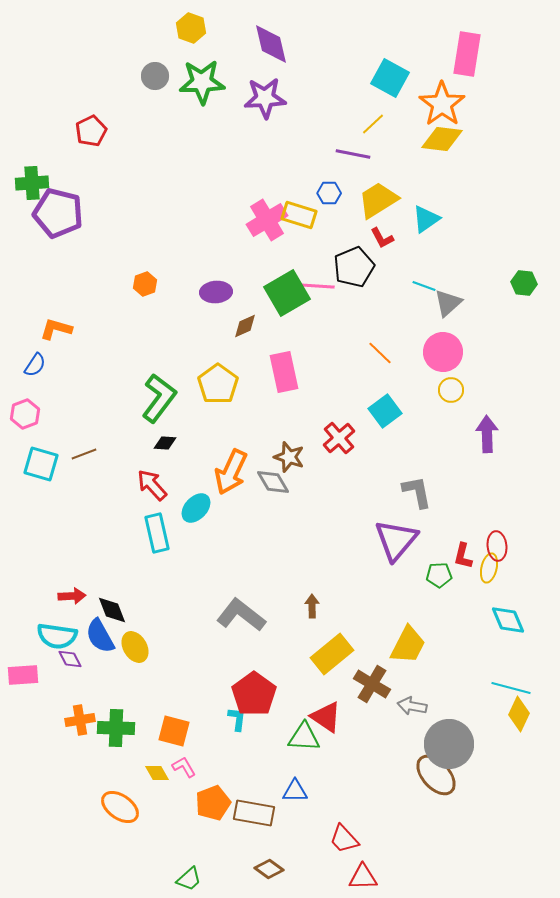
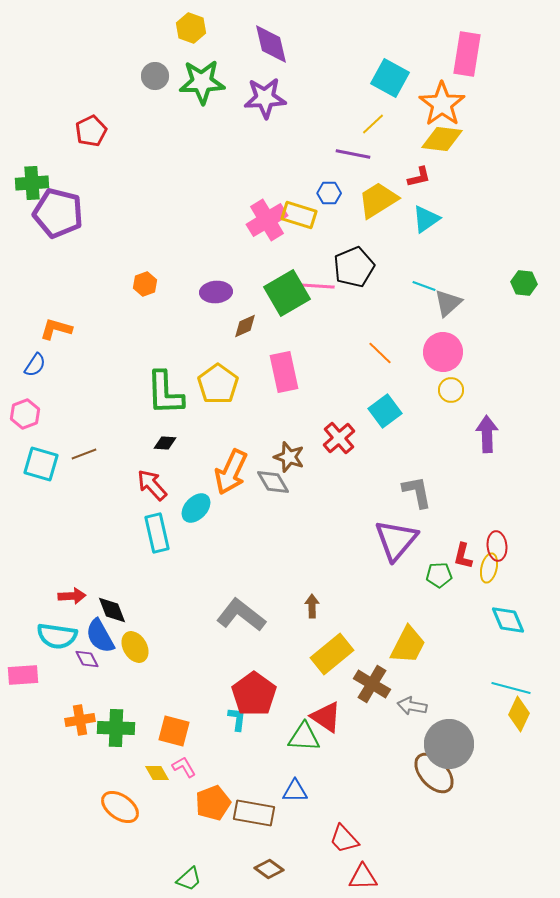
red L-shape at (382, 238): moved 37 px right, 61 px up; rotated 75 degrees counterclockwise
green L-shape at (159, 398): moved 6 px right, 5 px up; rotated 141 degrees clockwise
purple diamond at (70, 659): moved 17 px right
brown ellipse at (436, 775): moved 2 px left, 2 px up
